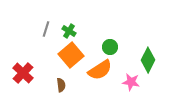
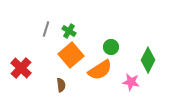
green circle: moved 1 px right
red cross: moved 2 px left, 5 px up
